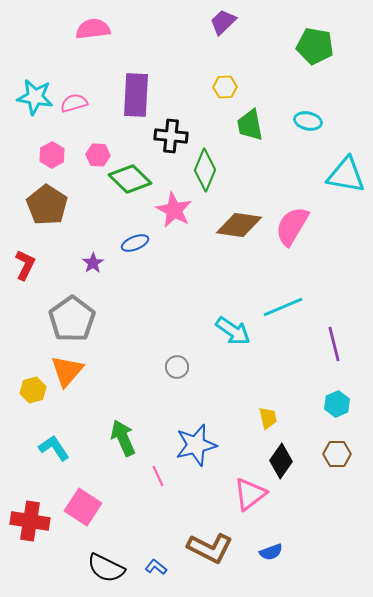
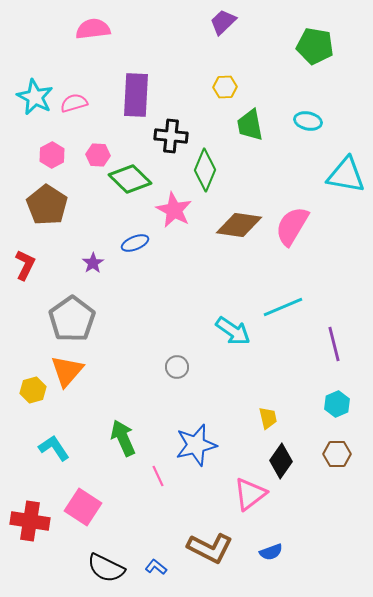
cyan star at (35, 97): rotated 18 degrees clockwise
